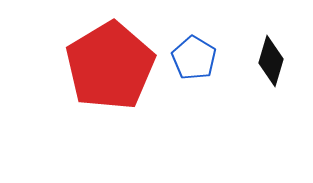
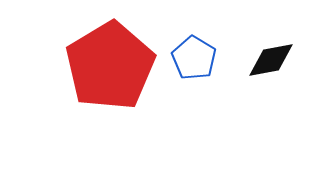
black diamond: moved 1 px up; rotated 63 degrees clockwise
